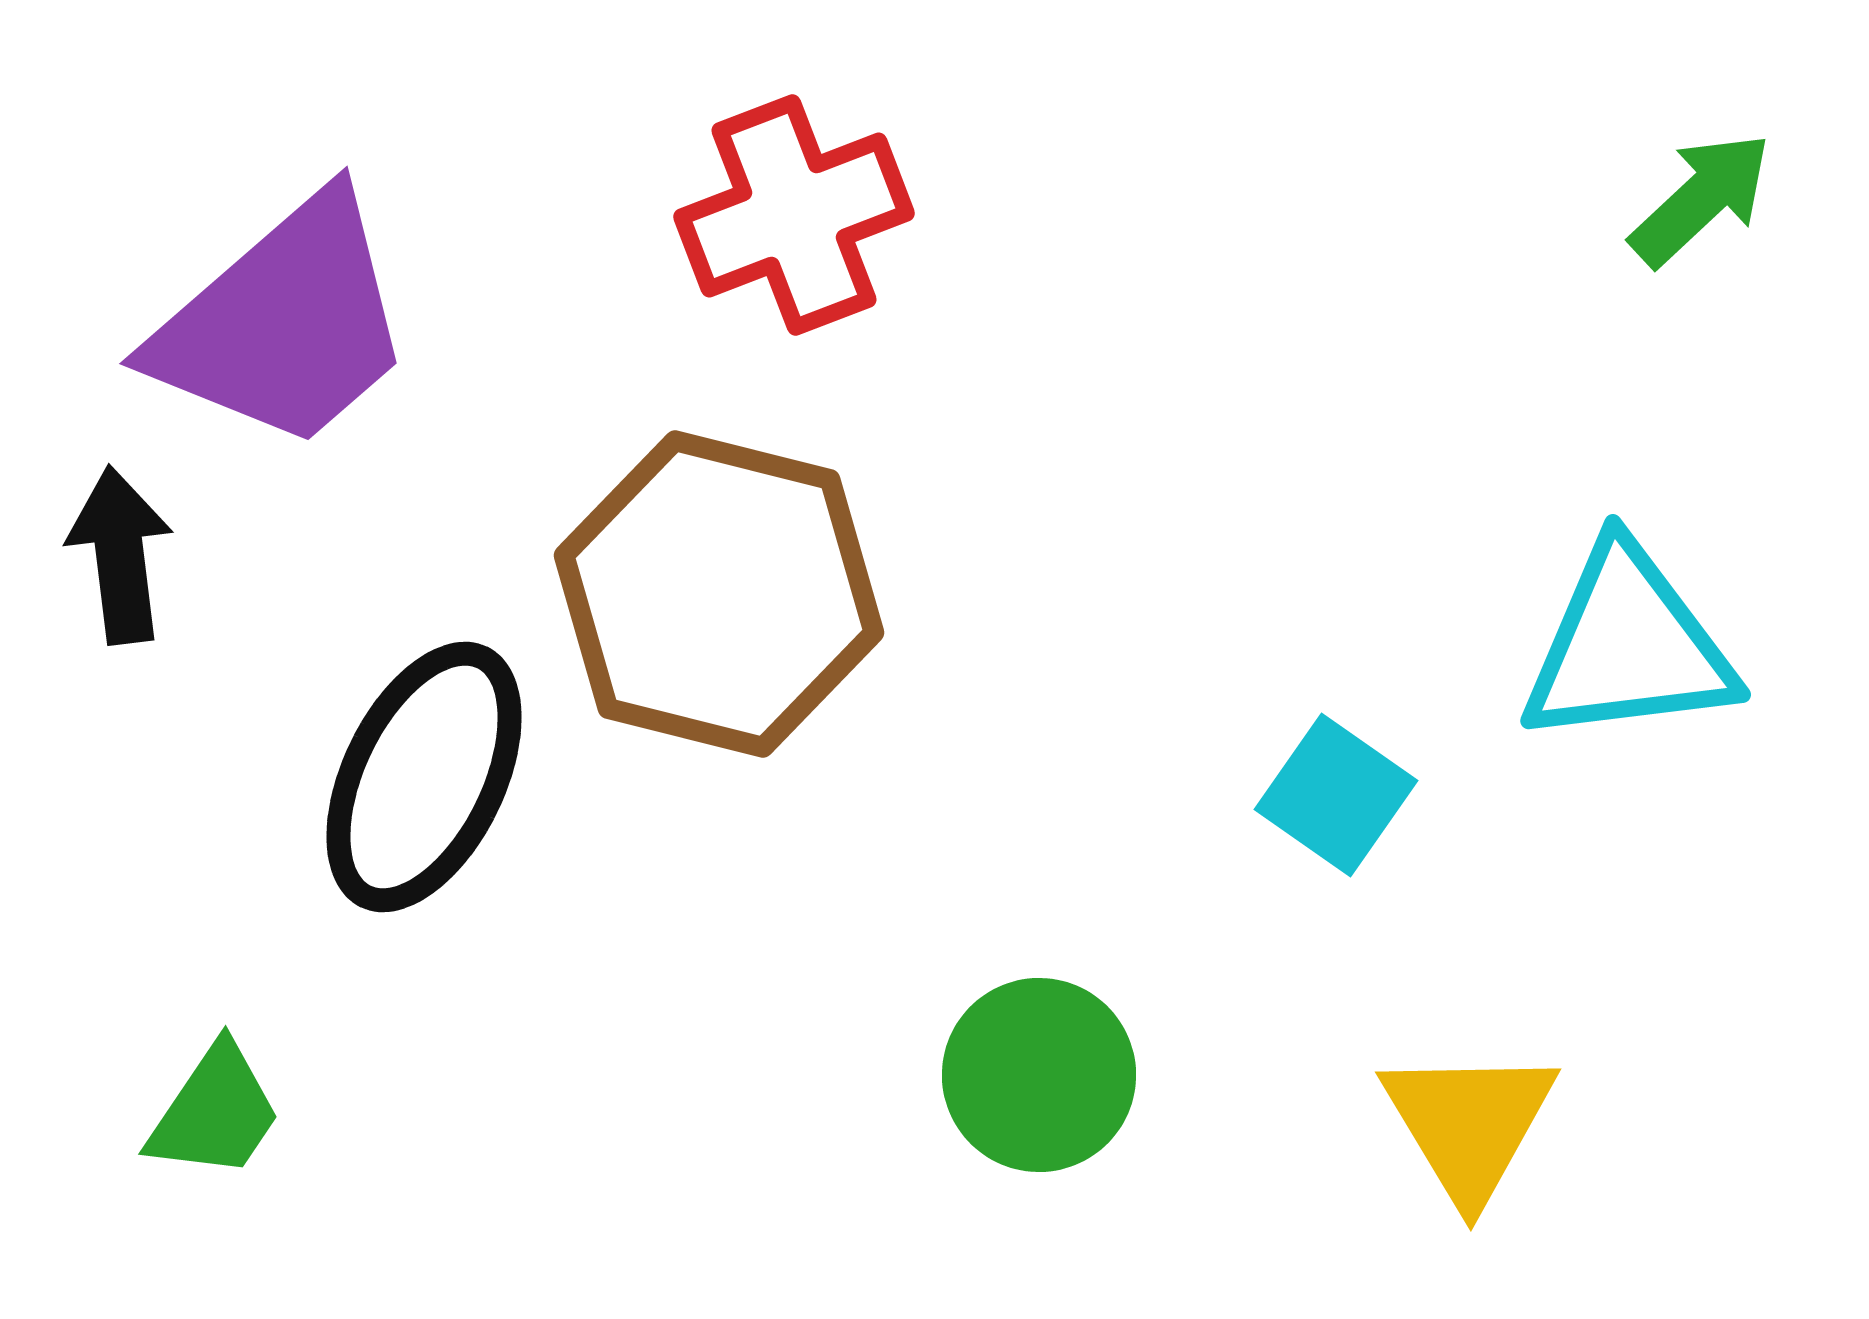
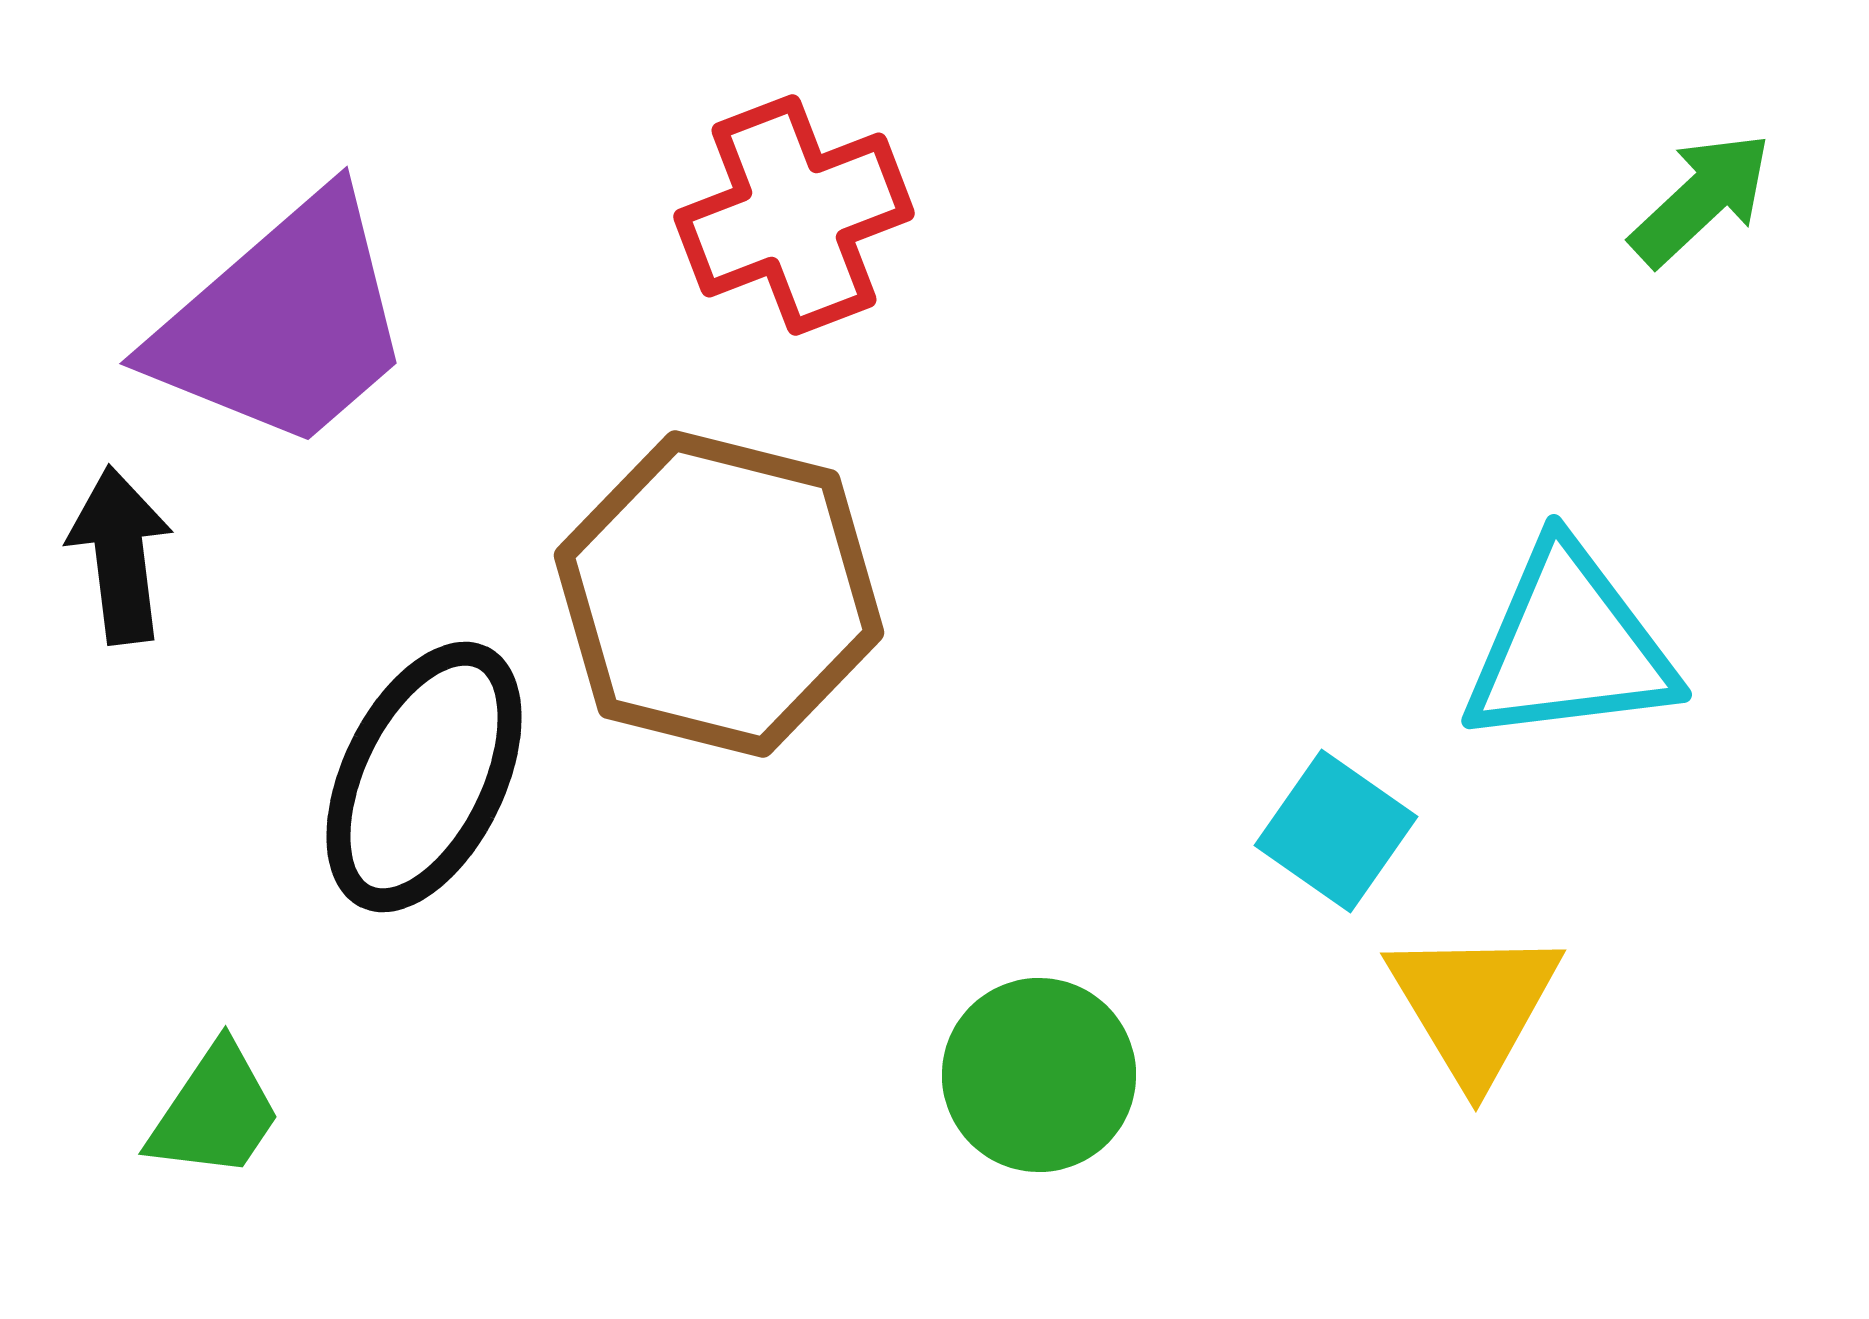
cyan triangle: moved 59 px left
cyan square: moved 36 px down
yellow triangle: moved 5 px right, 119 px up
